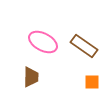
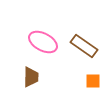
orange square: moved 1 px right, 1 px up
